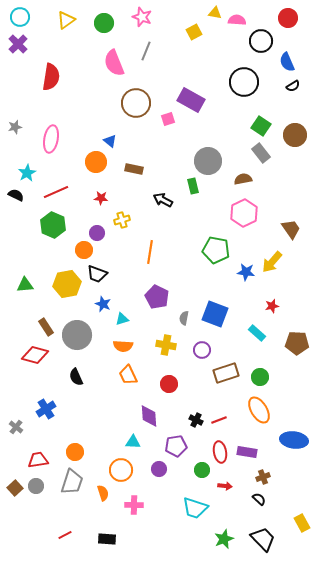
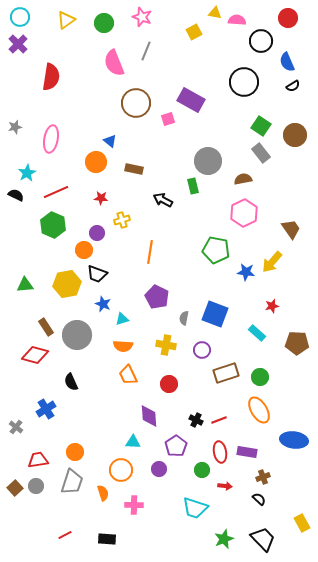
black semicircle at (76, 377): moved 5 px left, 5 px down
purple pentagon at (176, 446): rotated 25 degrees counterclockwise
